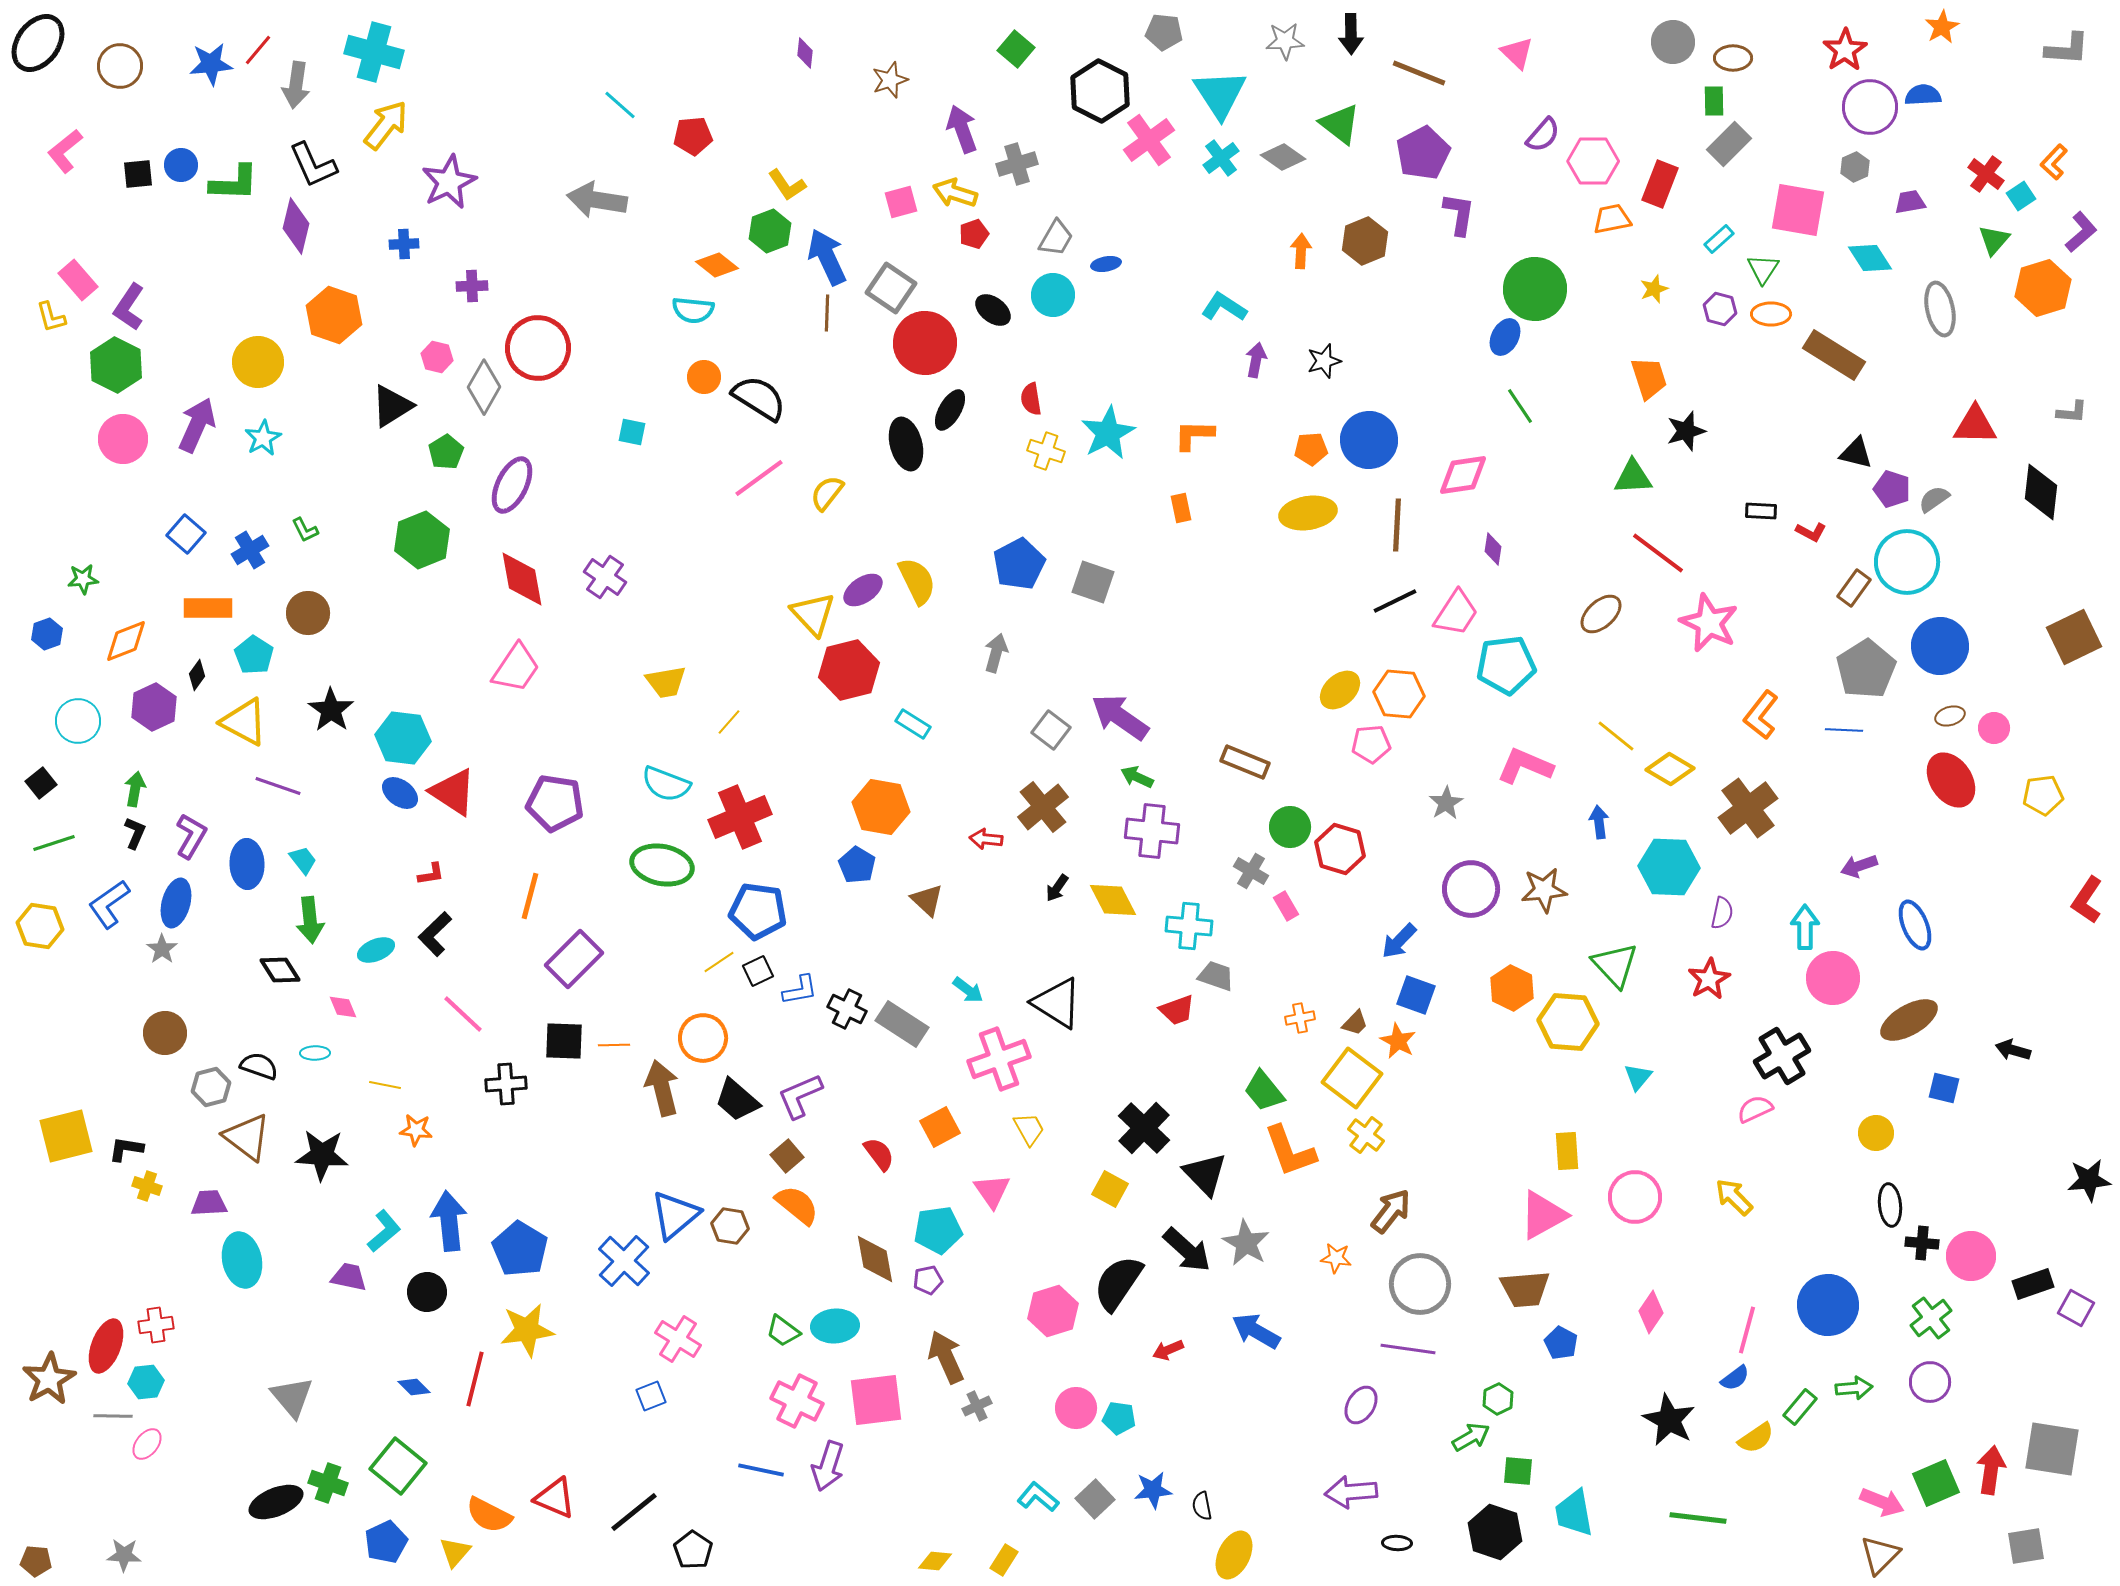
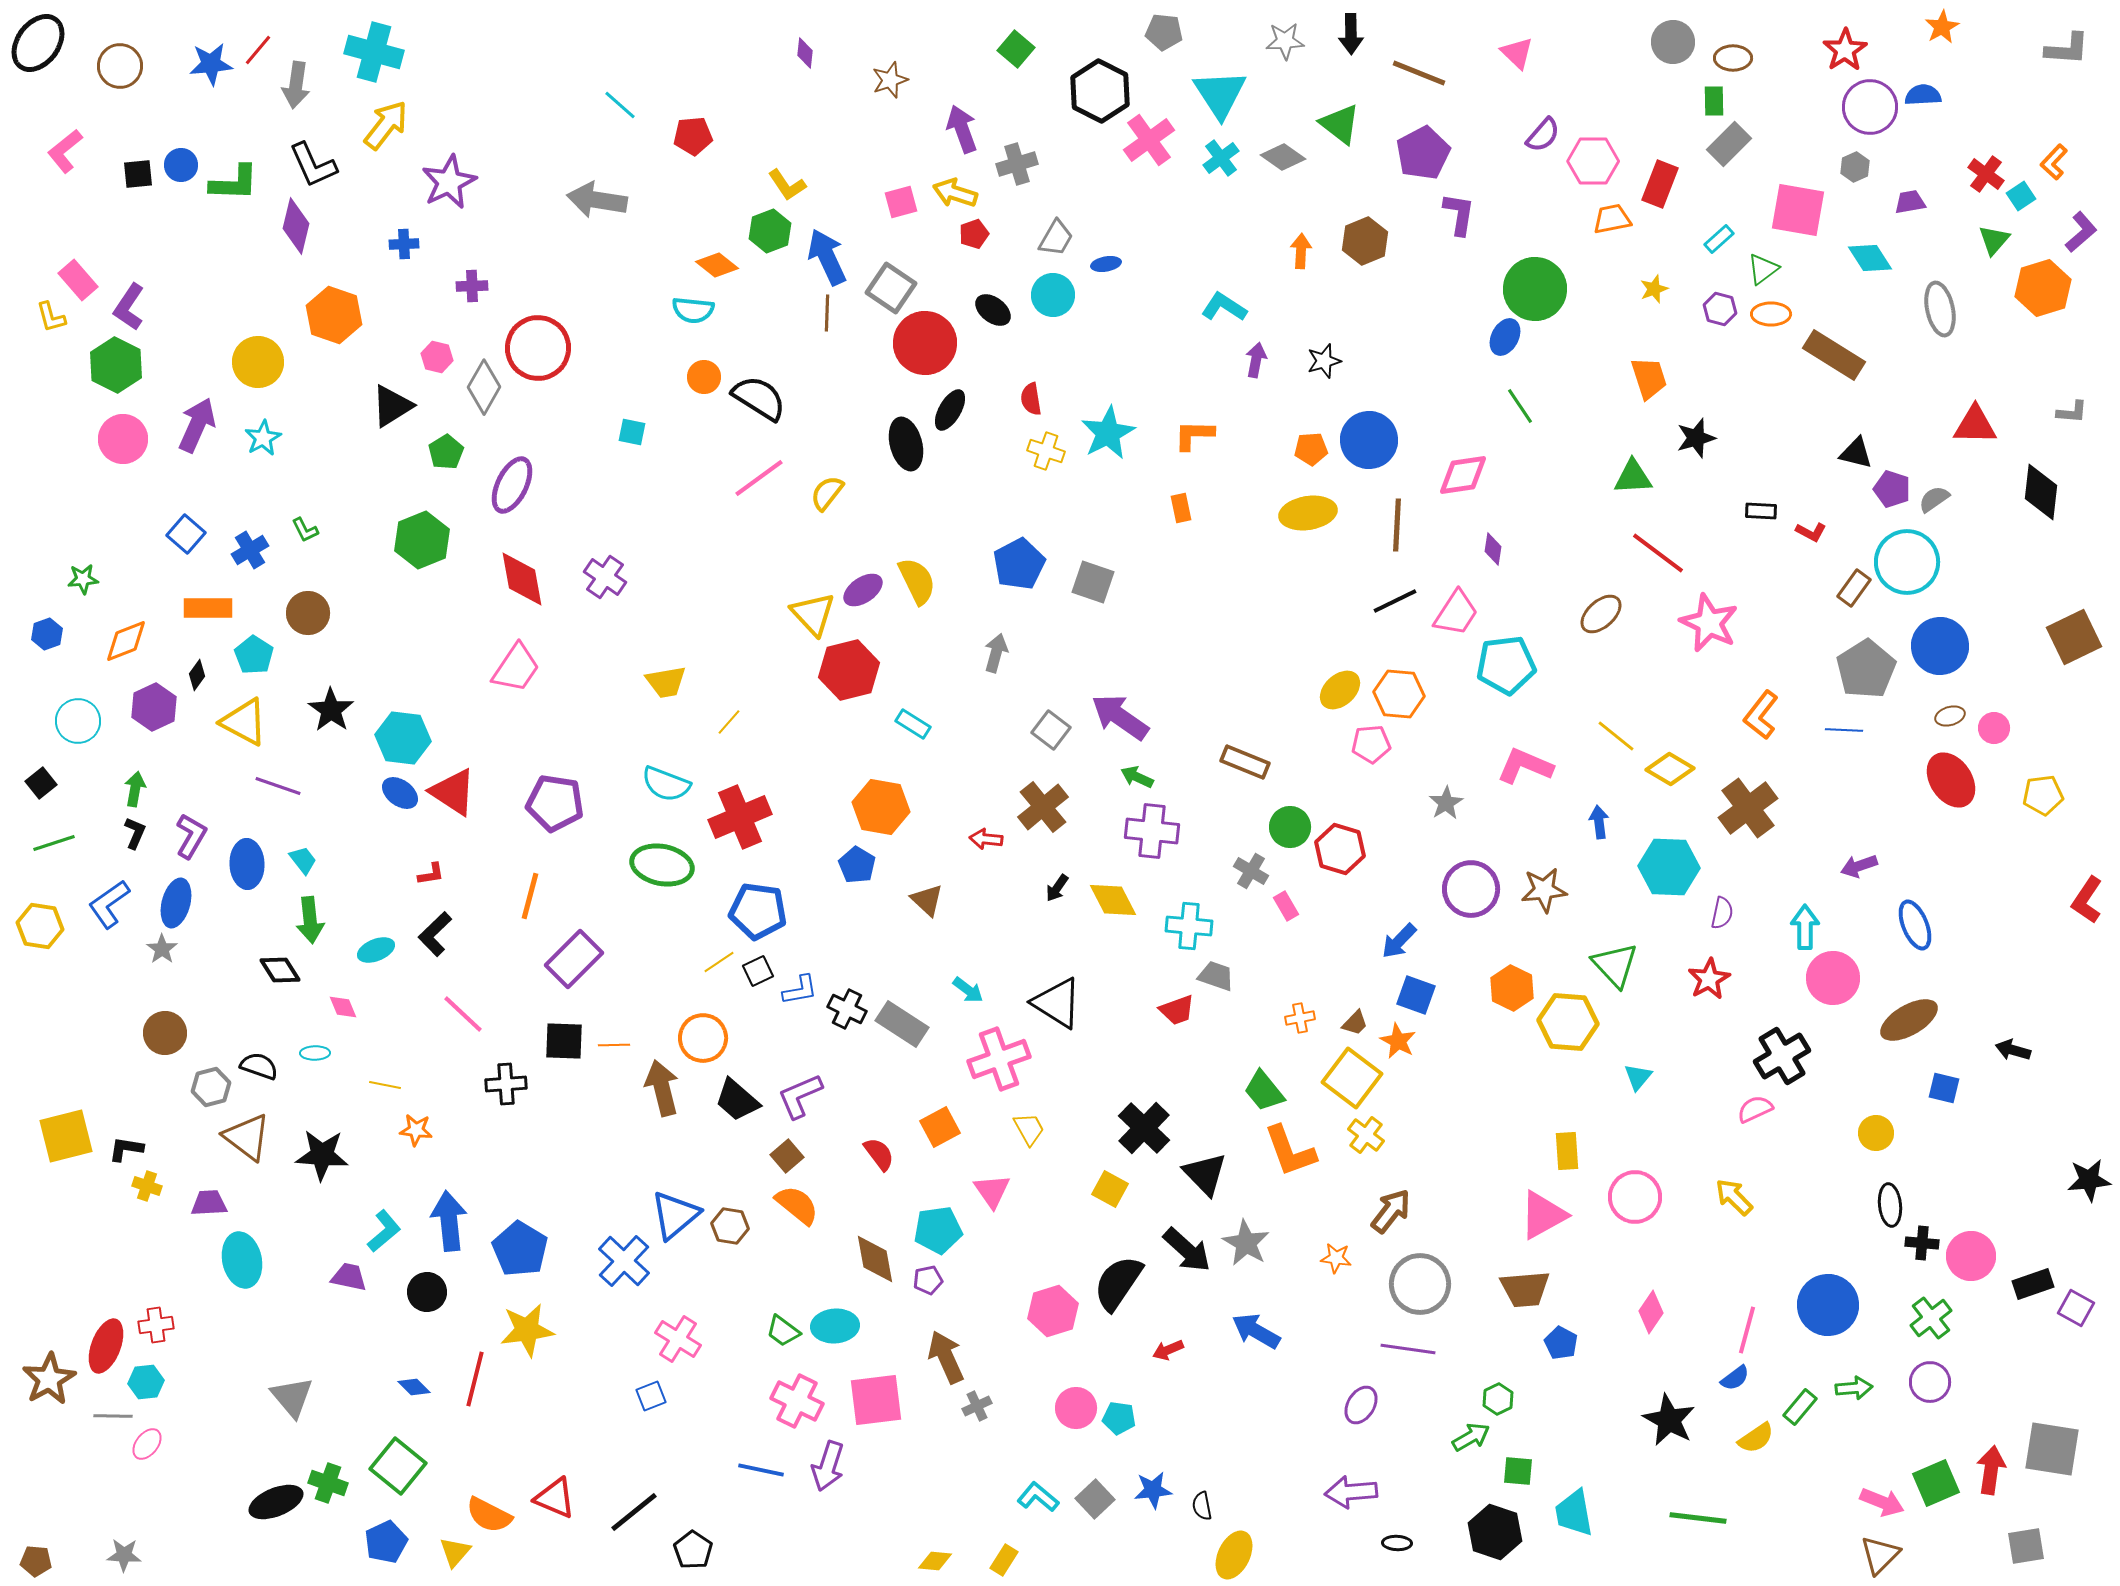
green triangle at (1763, 269): rotated 20 degrees clockwise
black star at (1686, 431): moved 10 px right, 7 px down
